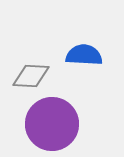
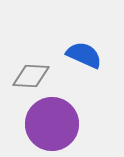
blue semicircle: rotated 21 degrees clockwise
